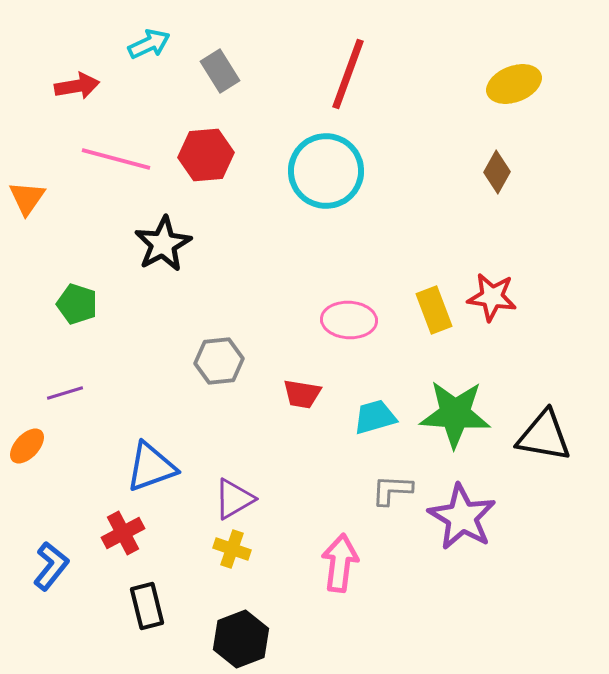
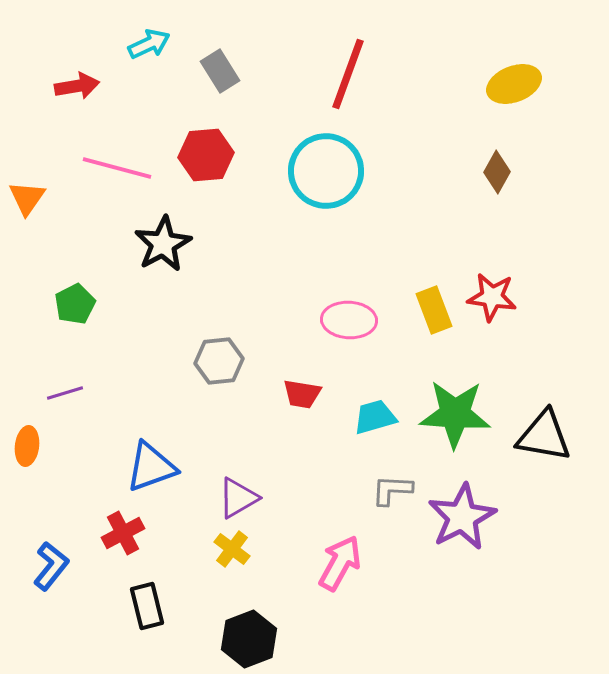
pink line: moved 1 px right, 9 px down
green pentagon: moved 2 px left; rotated 27 degrees clockwise
orange ellipse: rotated 36 degrees counterclockwise
purple triangle: moved 4 px right, 1 px up
purple star: rotated 14 degrees clockwise
yellow cross: rotated 18 degrees clockwise
pink arrow: rotated 22 degrees clockwise
black hexagon: moved 8 px right
